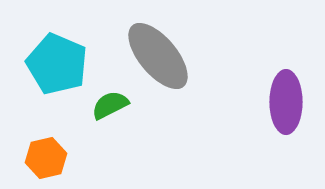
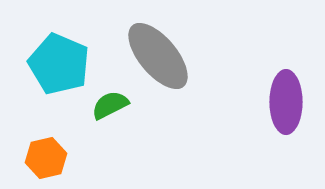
cyan pentagon: moved 2 px right
